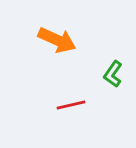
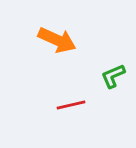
green L-shape: moved 2 px down; rotated 32 degrees clockwise
